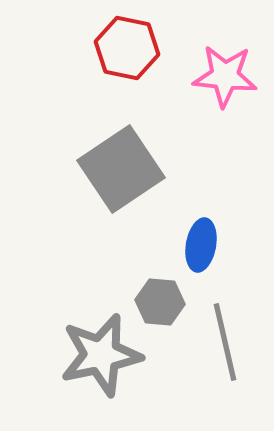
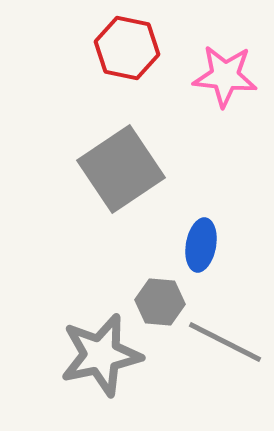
gray line: rotated 50 degrees counterclockwise
